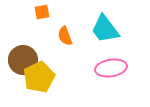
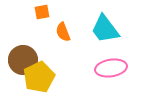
orange semicircle: moved 2 px left, 4 px up
